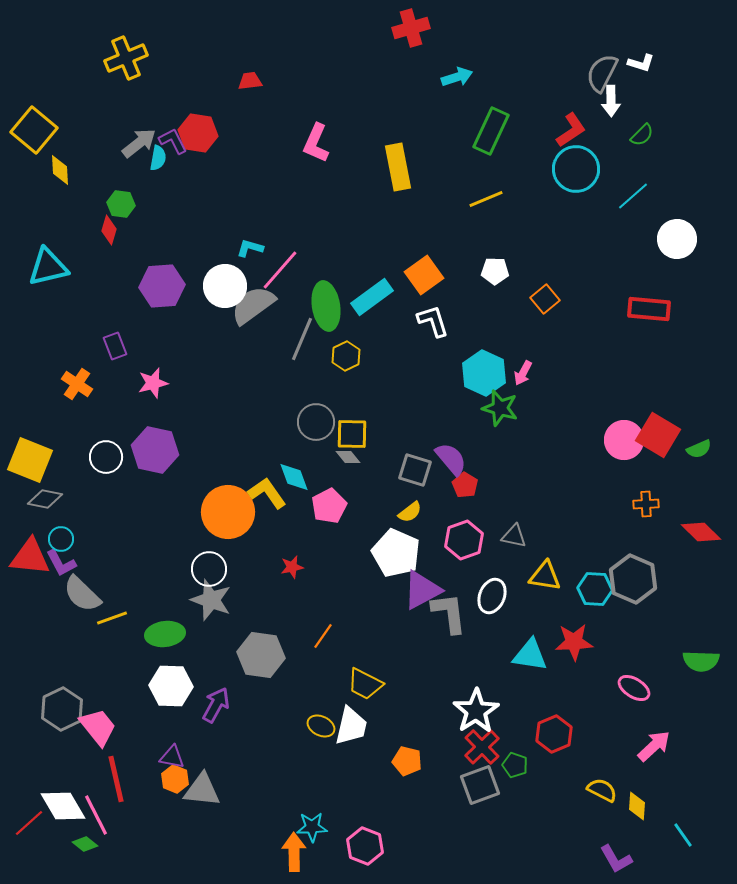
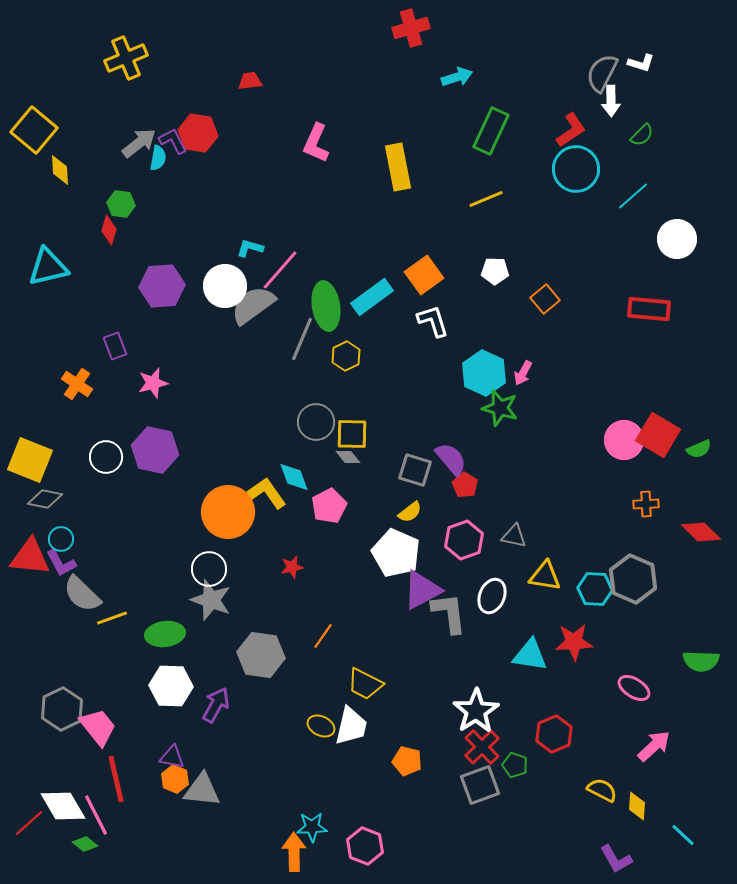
cyan line at (683, 835): rotated 12 degrees counterclockwise
